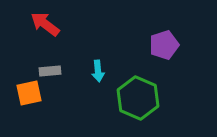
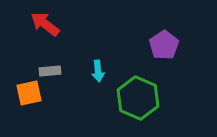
purple pentagon: rotated 16 degrees counterclockwise
